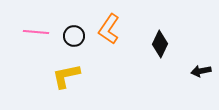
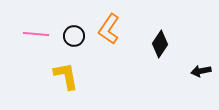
pink line: moved 2 px down
black diamond: rotated 8 degrees clockwise
yellow L-shape: rotated 92 degrees clockwise
